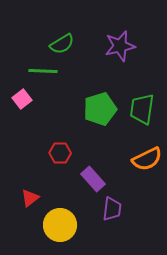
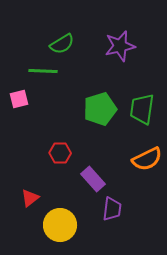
pink square: moved 3 px left; rotated 24 degrees clockwise
